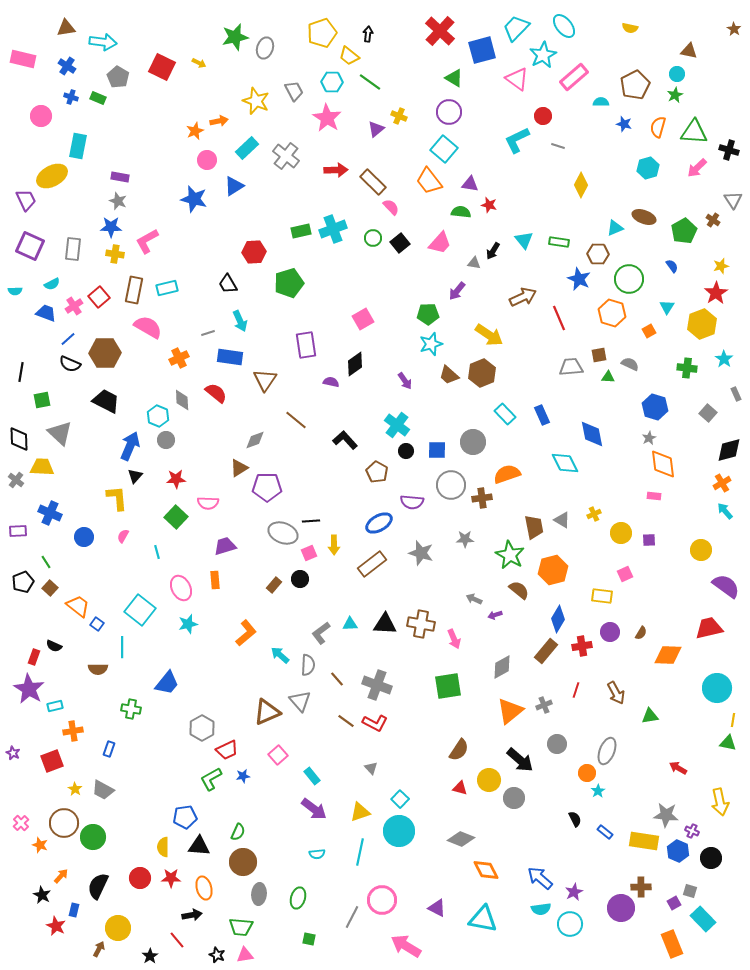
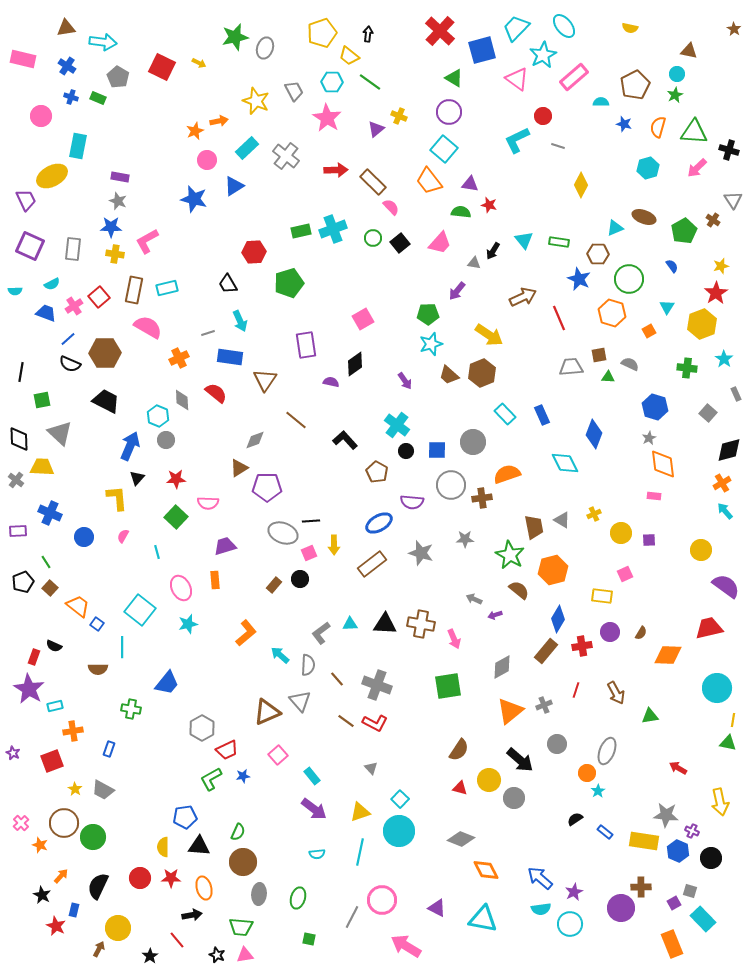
blue diamond at (592, 434): moved 2 px right; rotated 32 degrees clockwise
black triangle at (135, 476): moved 2 px right, 2 px down
black semicircle at (575, 819): rotated 98 degrees counterclockwise
